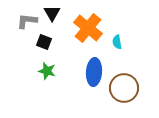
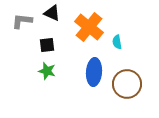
black triangle: rotated 36 degrees counterclockwise
gray L-shape: moved 5 px left
orange cross: moved 1 px right, 1 px up
black square: moved 3 px right, 3 px down; rotated 28 degrees counterclockwise
brown circle: moved 3 px right, 4 px up
